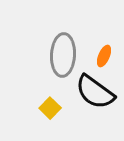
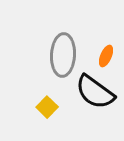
orange ellipse: moved 2 px right
yellow square: moved 3 px left, 1 px up
